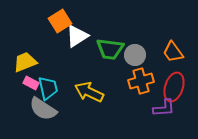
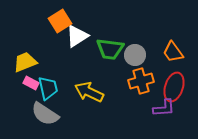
gray semicircle: moved 2 px right, 5 px down
